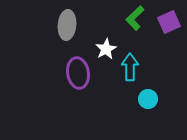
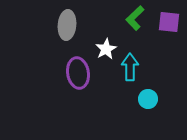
purple square: rotated 30 degrees clockwise
